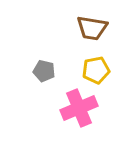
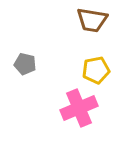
brown trapezoid: moved 8 px up
gray pentagon: moved 19 px left, 7 px up
